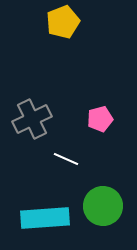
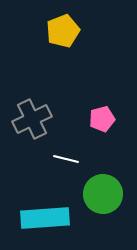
yellow pentagon: moved 9 px down
pink pentagon: moved 2 px right
white line: rotated 10 degrees counterclockwise
green circle: moved 12 px up
